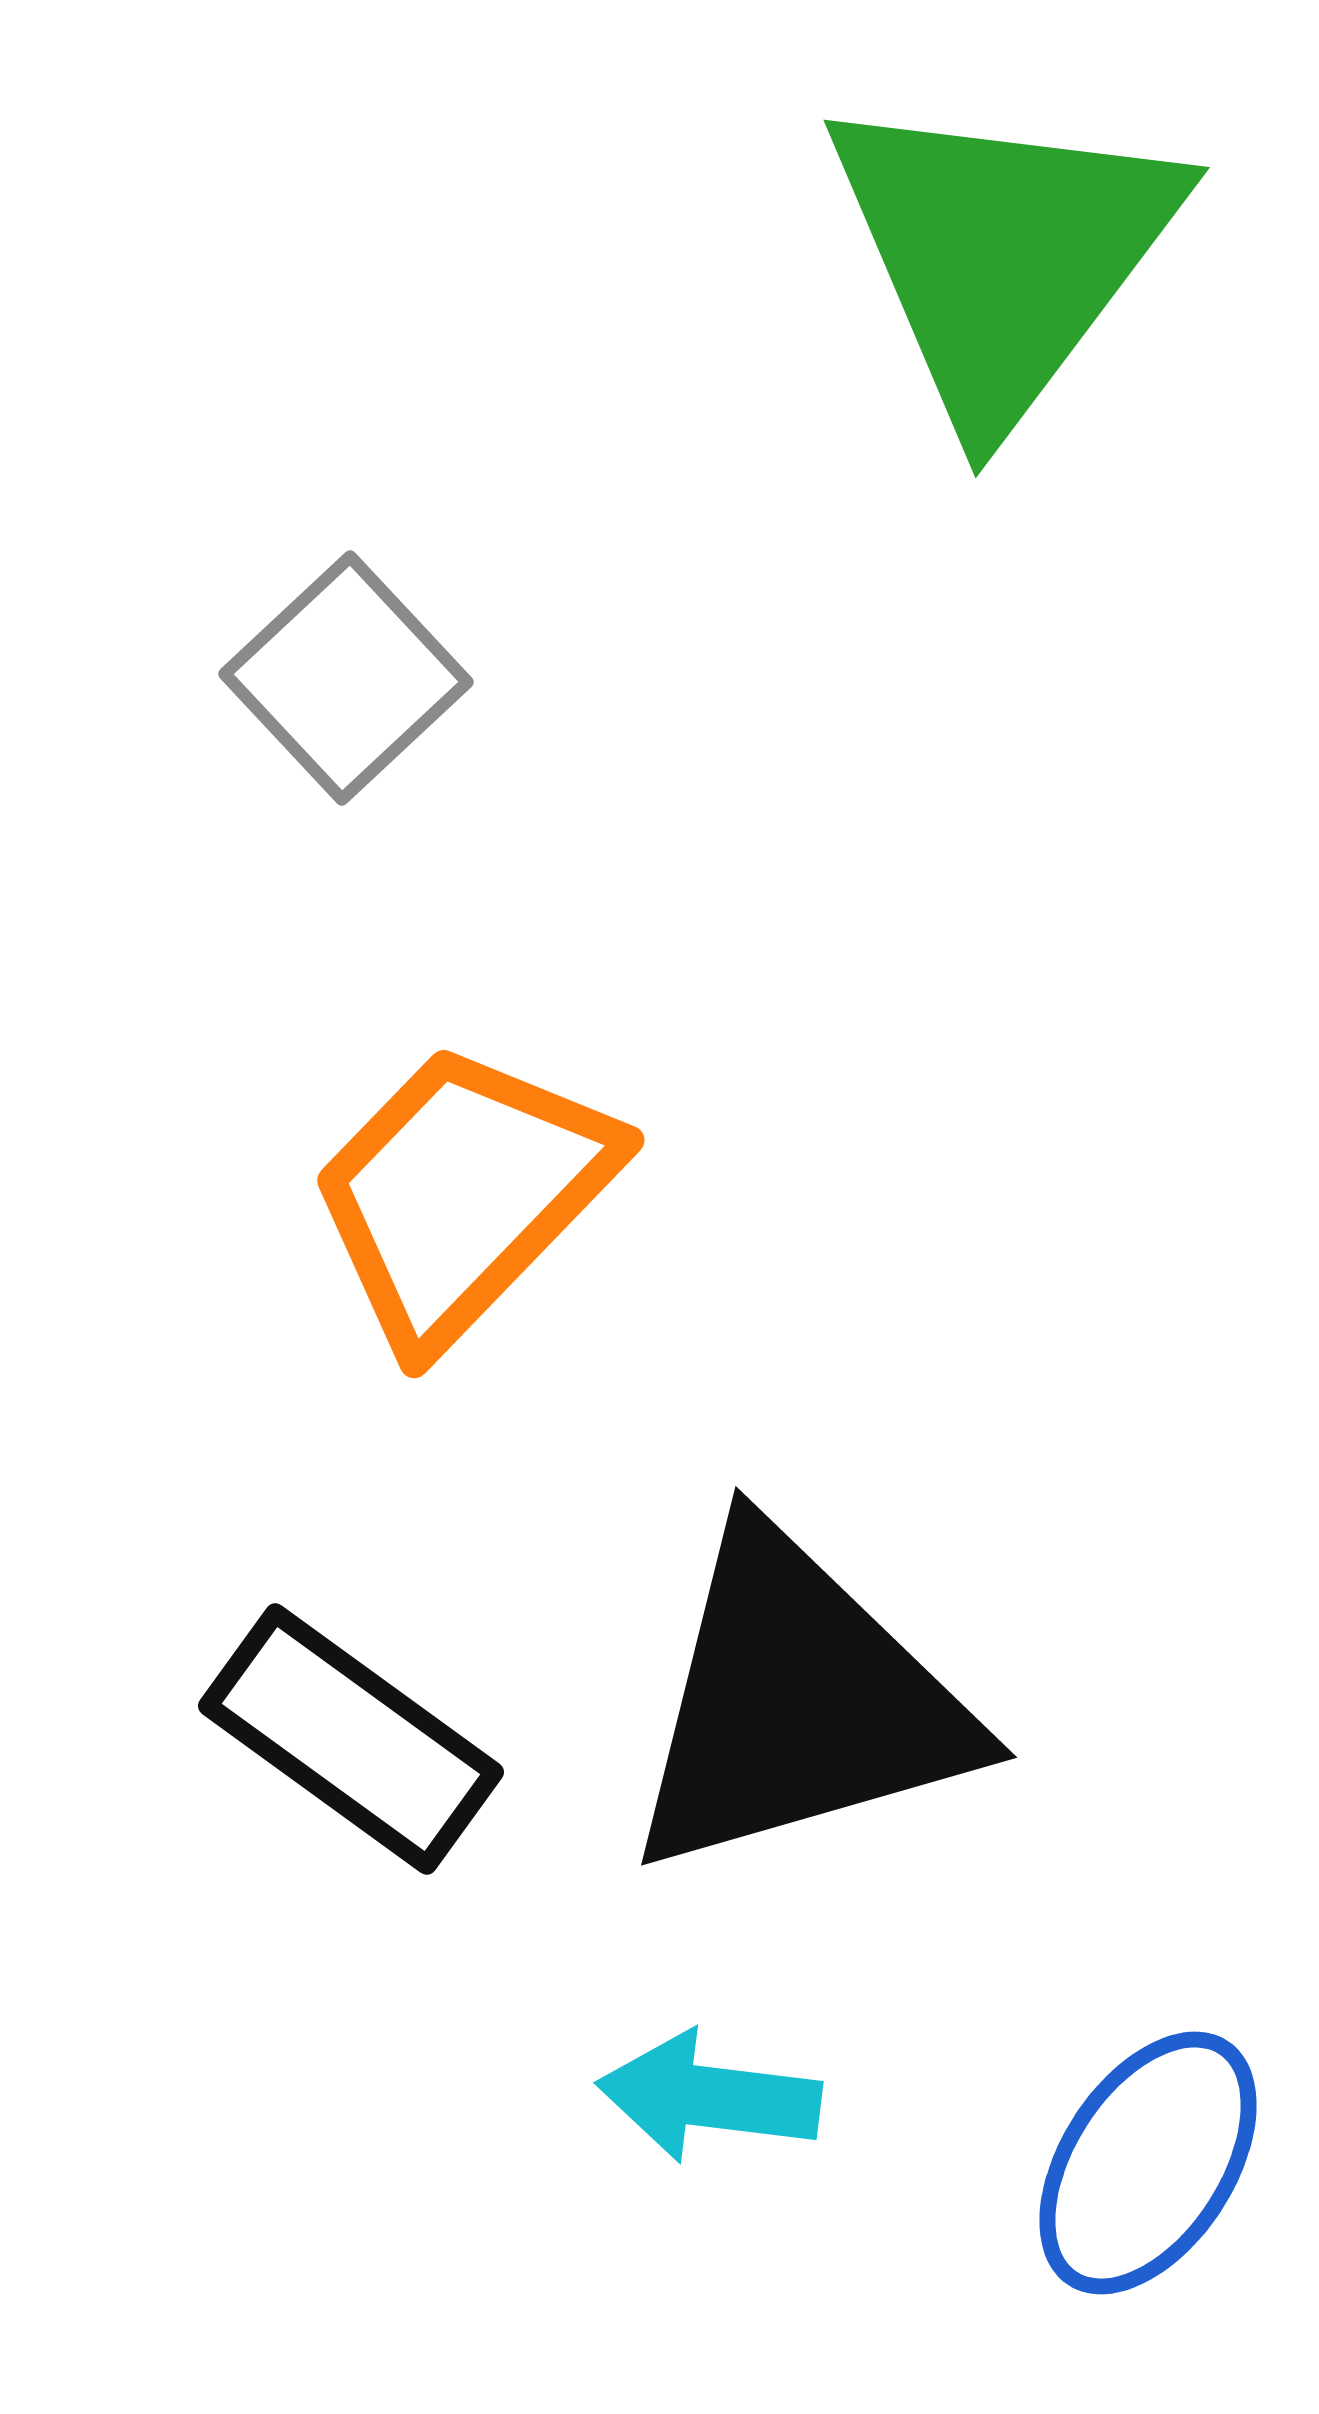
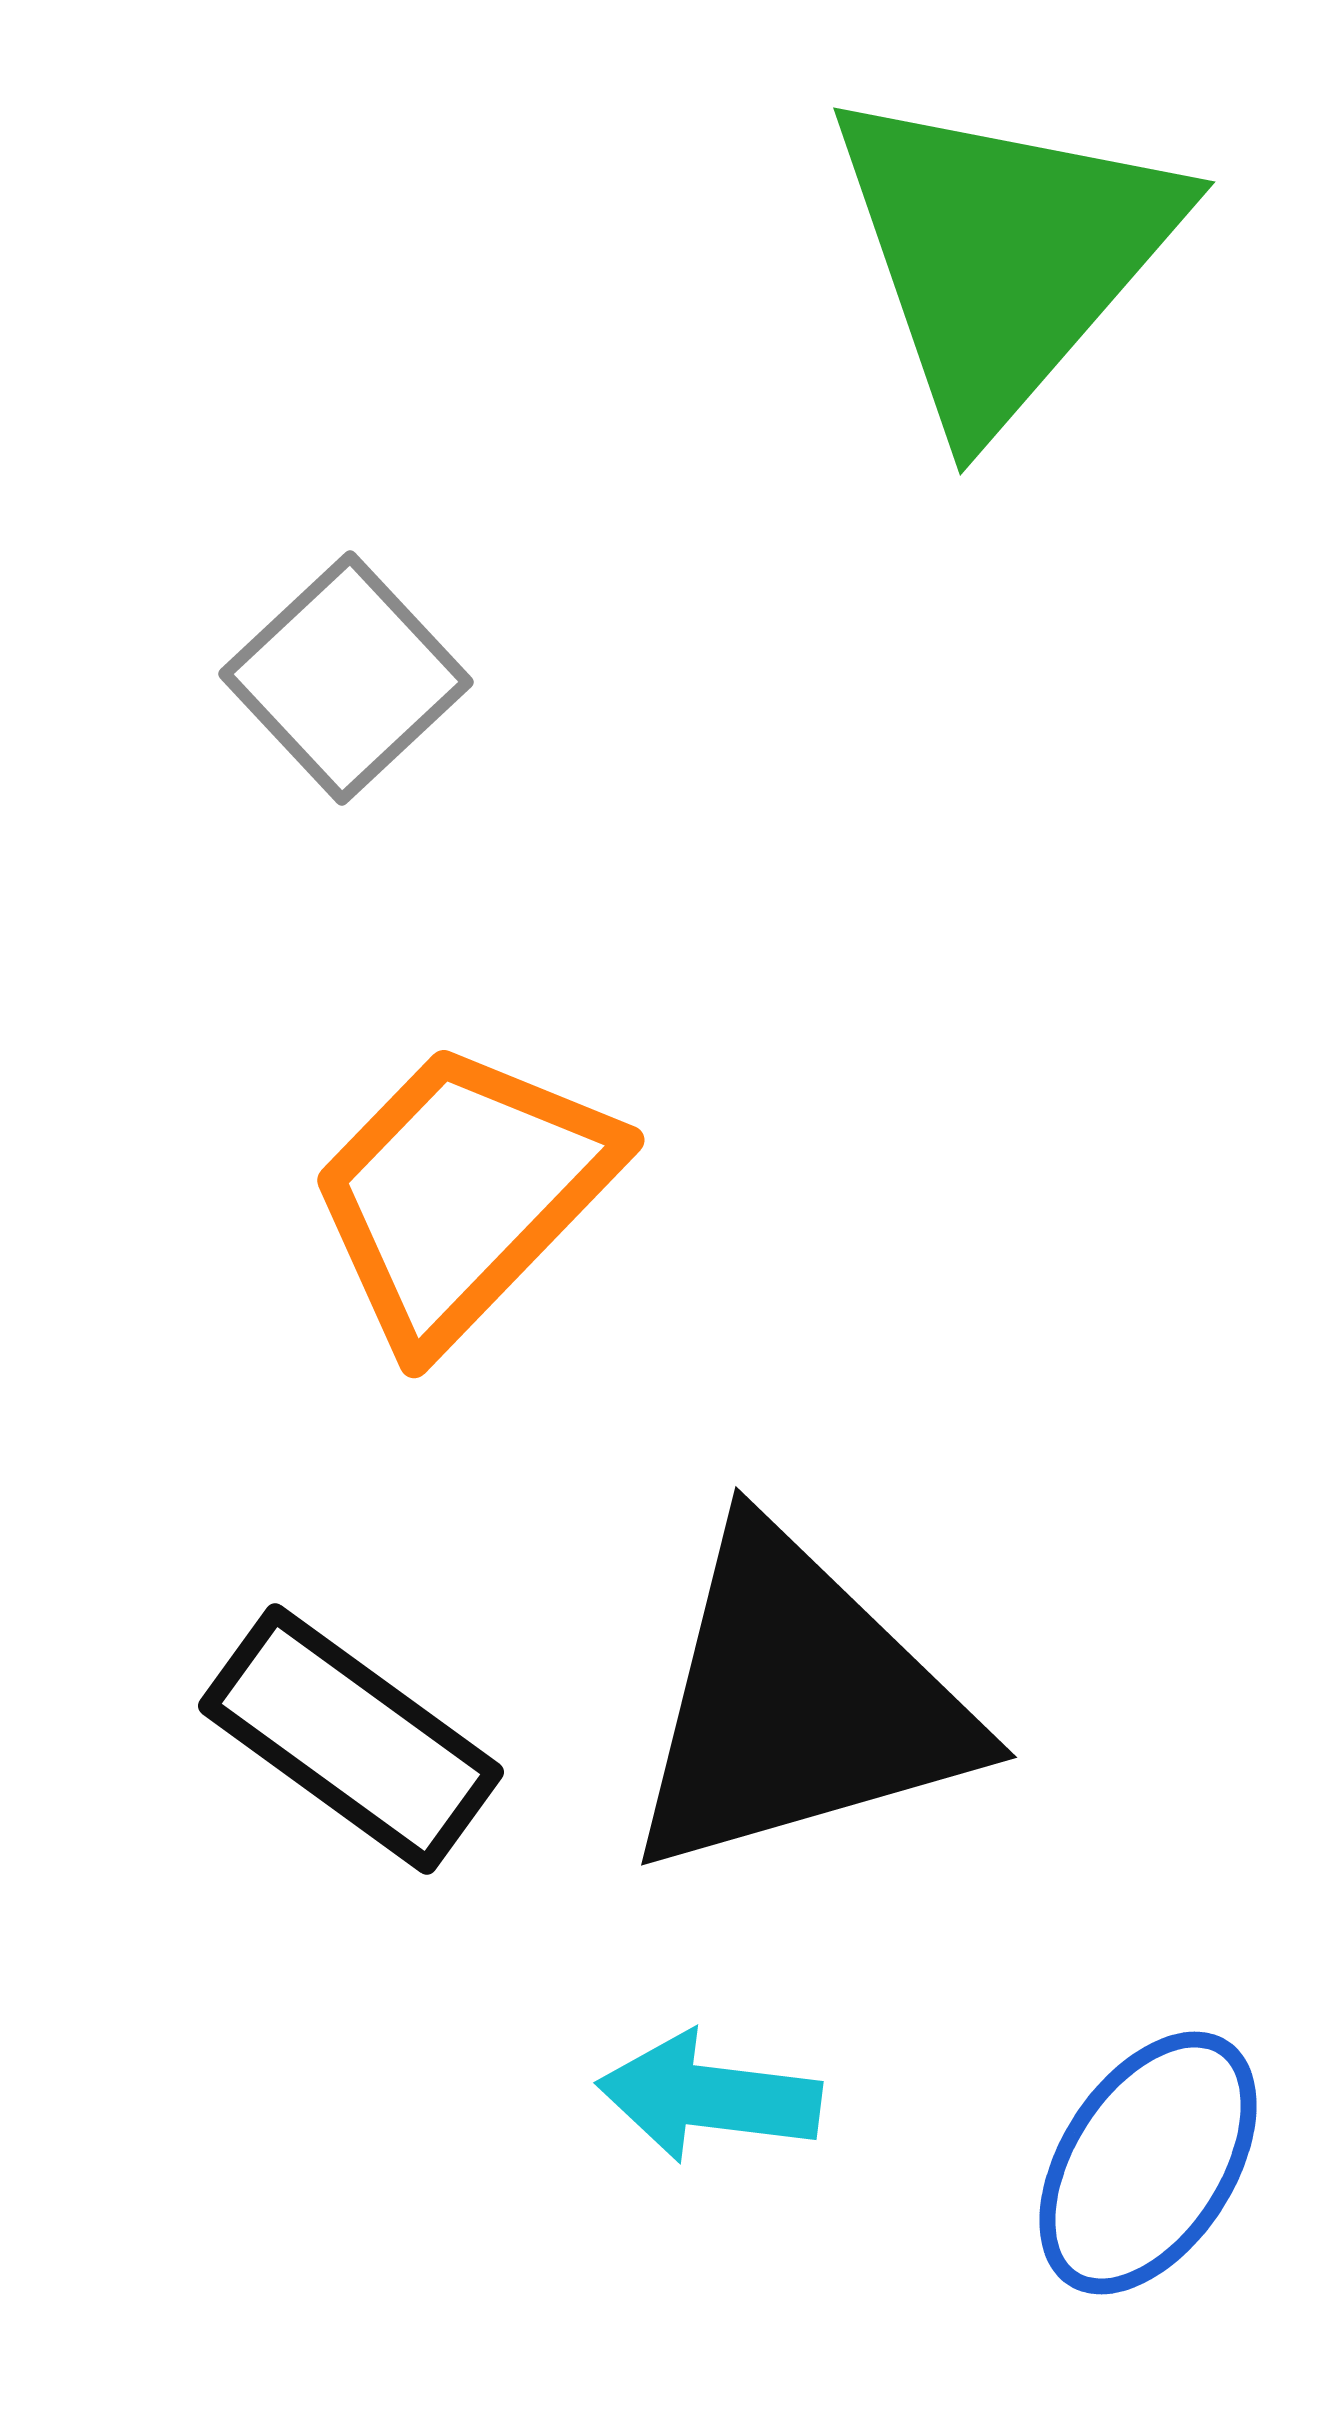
green triangle: rotated 4 degrees clockwise
